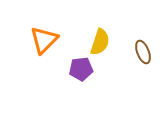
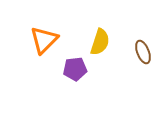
purple pentagon: moved 6 px left
